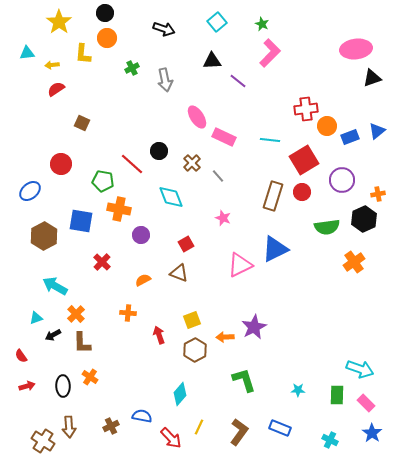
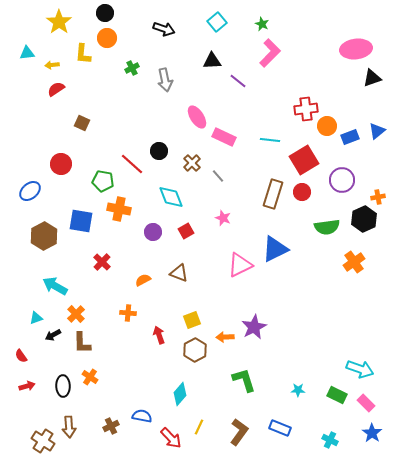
orange cross at (378, 194): moved 3 px down
brown rectangle at (273, 196): moved 2 px up
purple circle at (141, 235): moved 12 px right, 3 px up
red square at (186, 244): moved 13 px up
green rectangle at (337, 395): rotated 66 degrees counterclockwise
